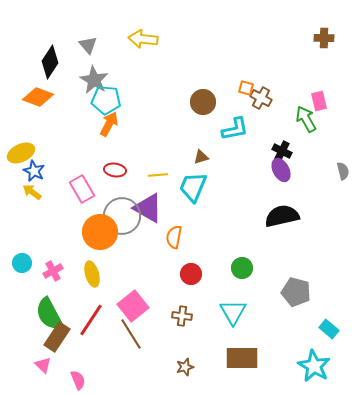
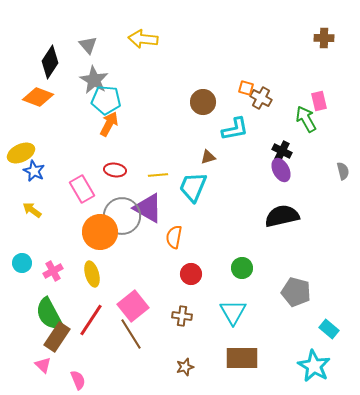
brown triangle at (201, 157): moved 7 px right
yellow arrow at (32, 192): moved 18 px down
